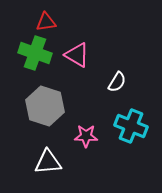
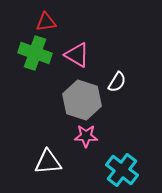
gray hexagon: moved 37 px right, 6 px up
cyan cross: moved 9 px left, 44 px down; rotated 16 degrees clockwise
